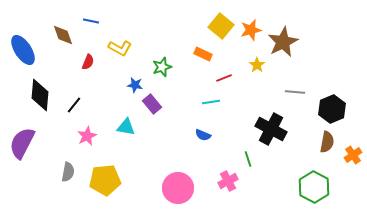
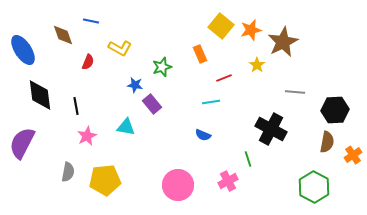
orange rectangle: moved 3 px left; rotated 42 degrees clockwise
black diamond: rotated 12 degrees counterclockwise
black line: moved 2 px right, 1 px down; rotated 48 degrees counterclockwise
black hexagon: moved 3 px right, 1 px down; rotated 20 degrees clockwise
pink circle: moved 3 px up
